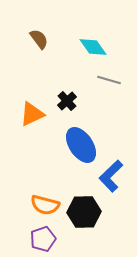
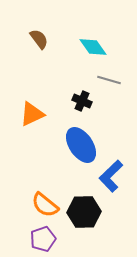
black cross: moved 15 px right; rotated 24 degrees counterclockwise
orange semicircle: rotated 24 degrees clockwise
